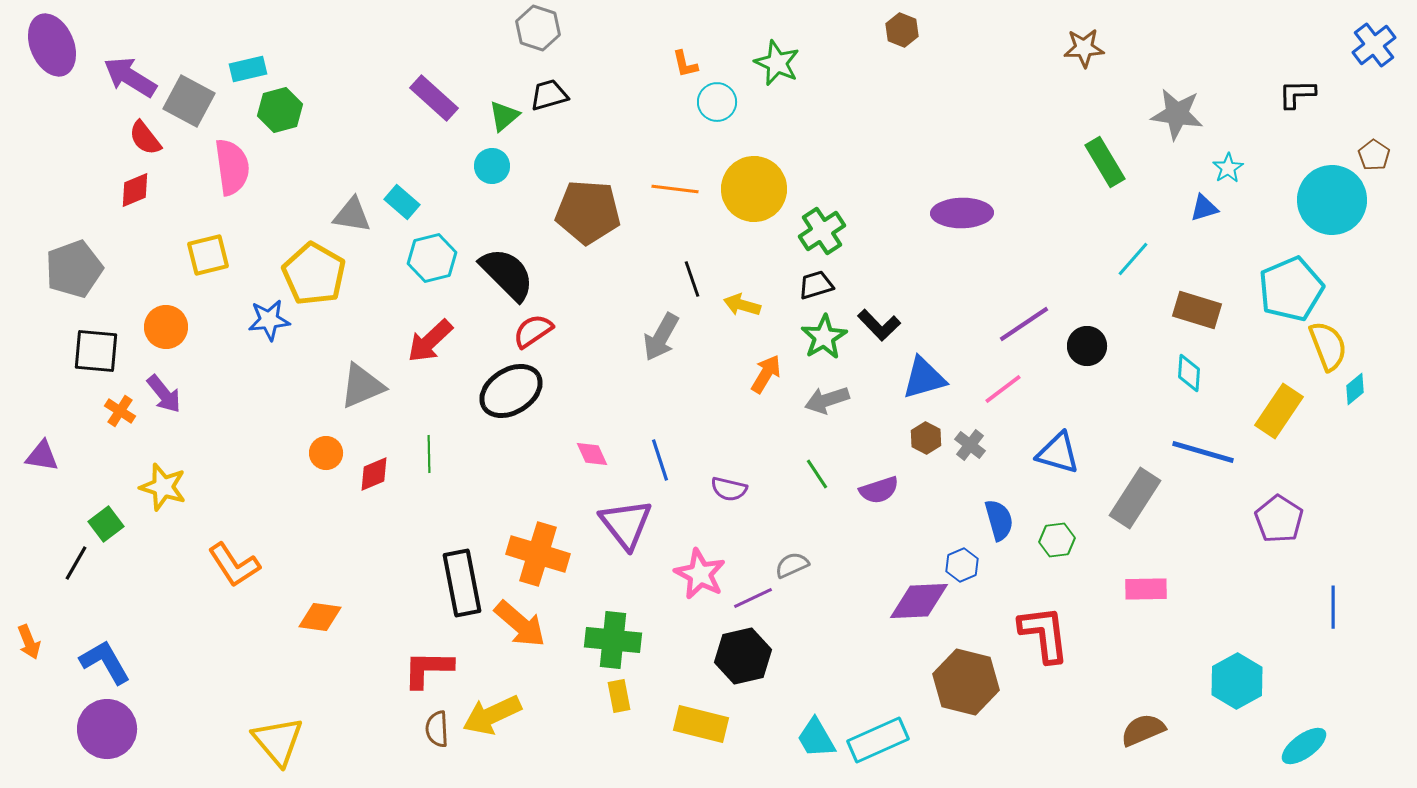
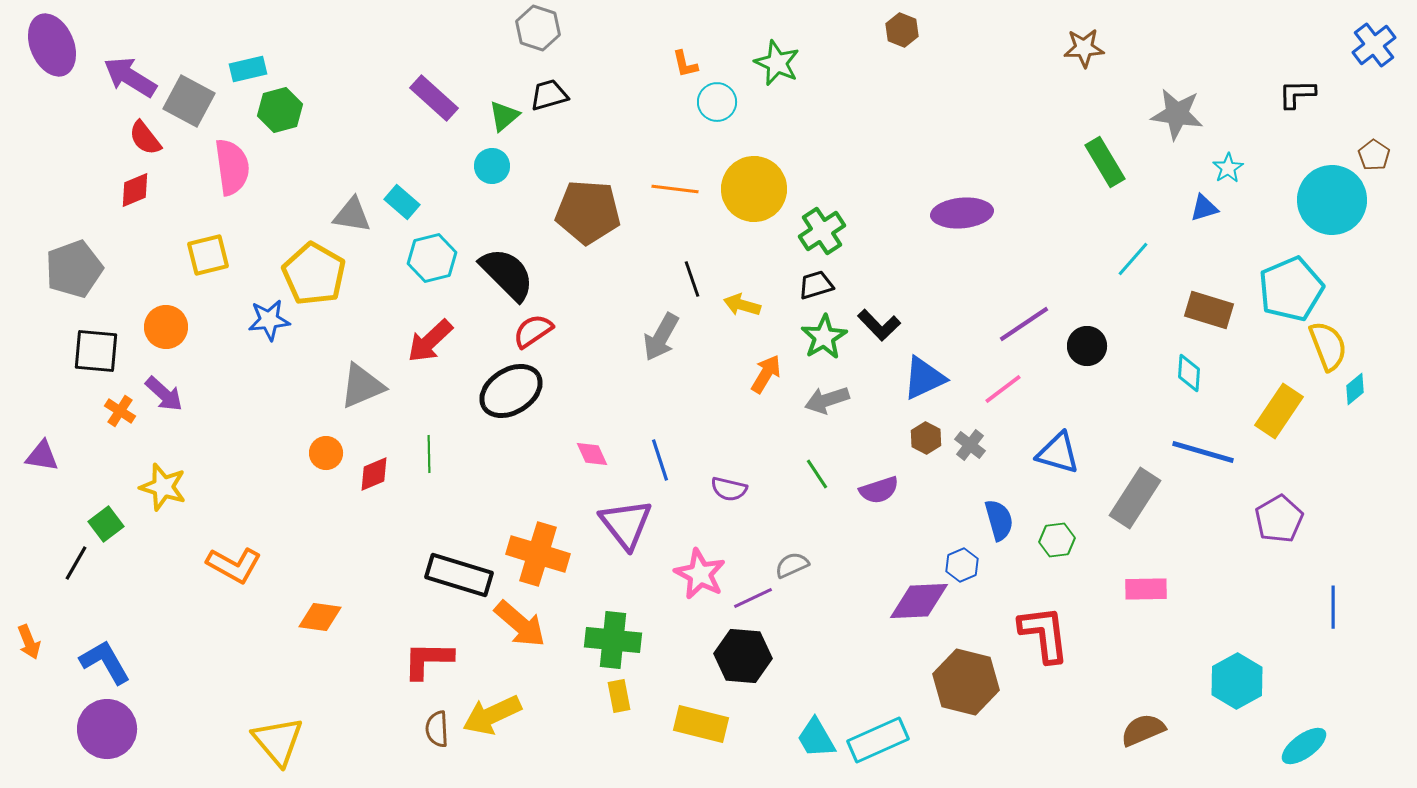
purple ellipse at (962, 213): rotated 4 degrees counterclockwise
brown rectangle at (1197, 310): moved 12 px right
blue triangle at (924, 378): rotated 9 degrees counterclockwise
purple arrow at (164, 394): rotated 9 degrees counterclockwise
purple pentagon at (1279, 519): rotated 9 degrees clockwise
orange L-shape at (234, 565): rotated 28 degrees counterclockwise
black rectangle at (462, 583): moved 3 px left, 8 px up; rotated 62 degrees counterclockwise
black hexagon at (743, 656): rotated 18 degrees clockwise
red L-shape at (428, 669): moved 9 px up
